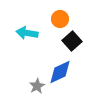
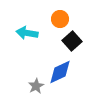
gray star: moved 1 px left
